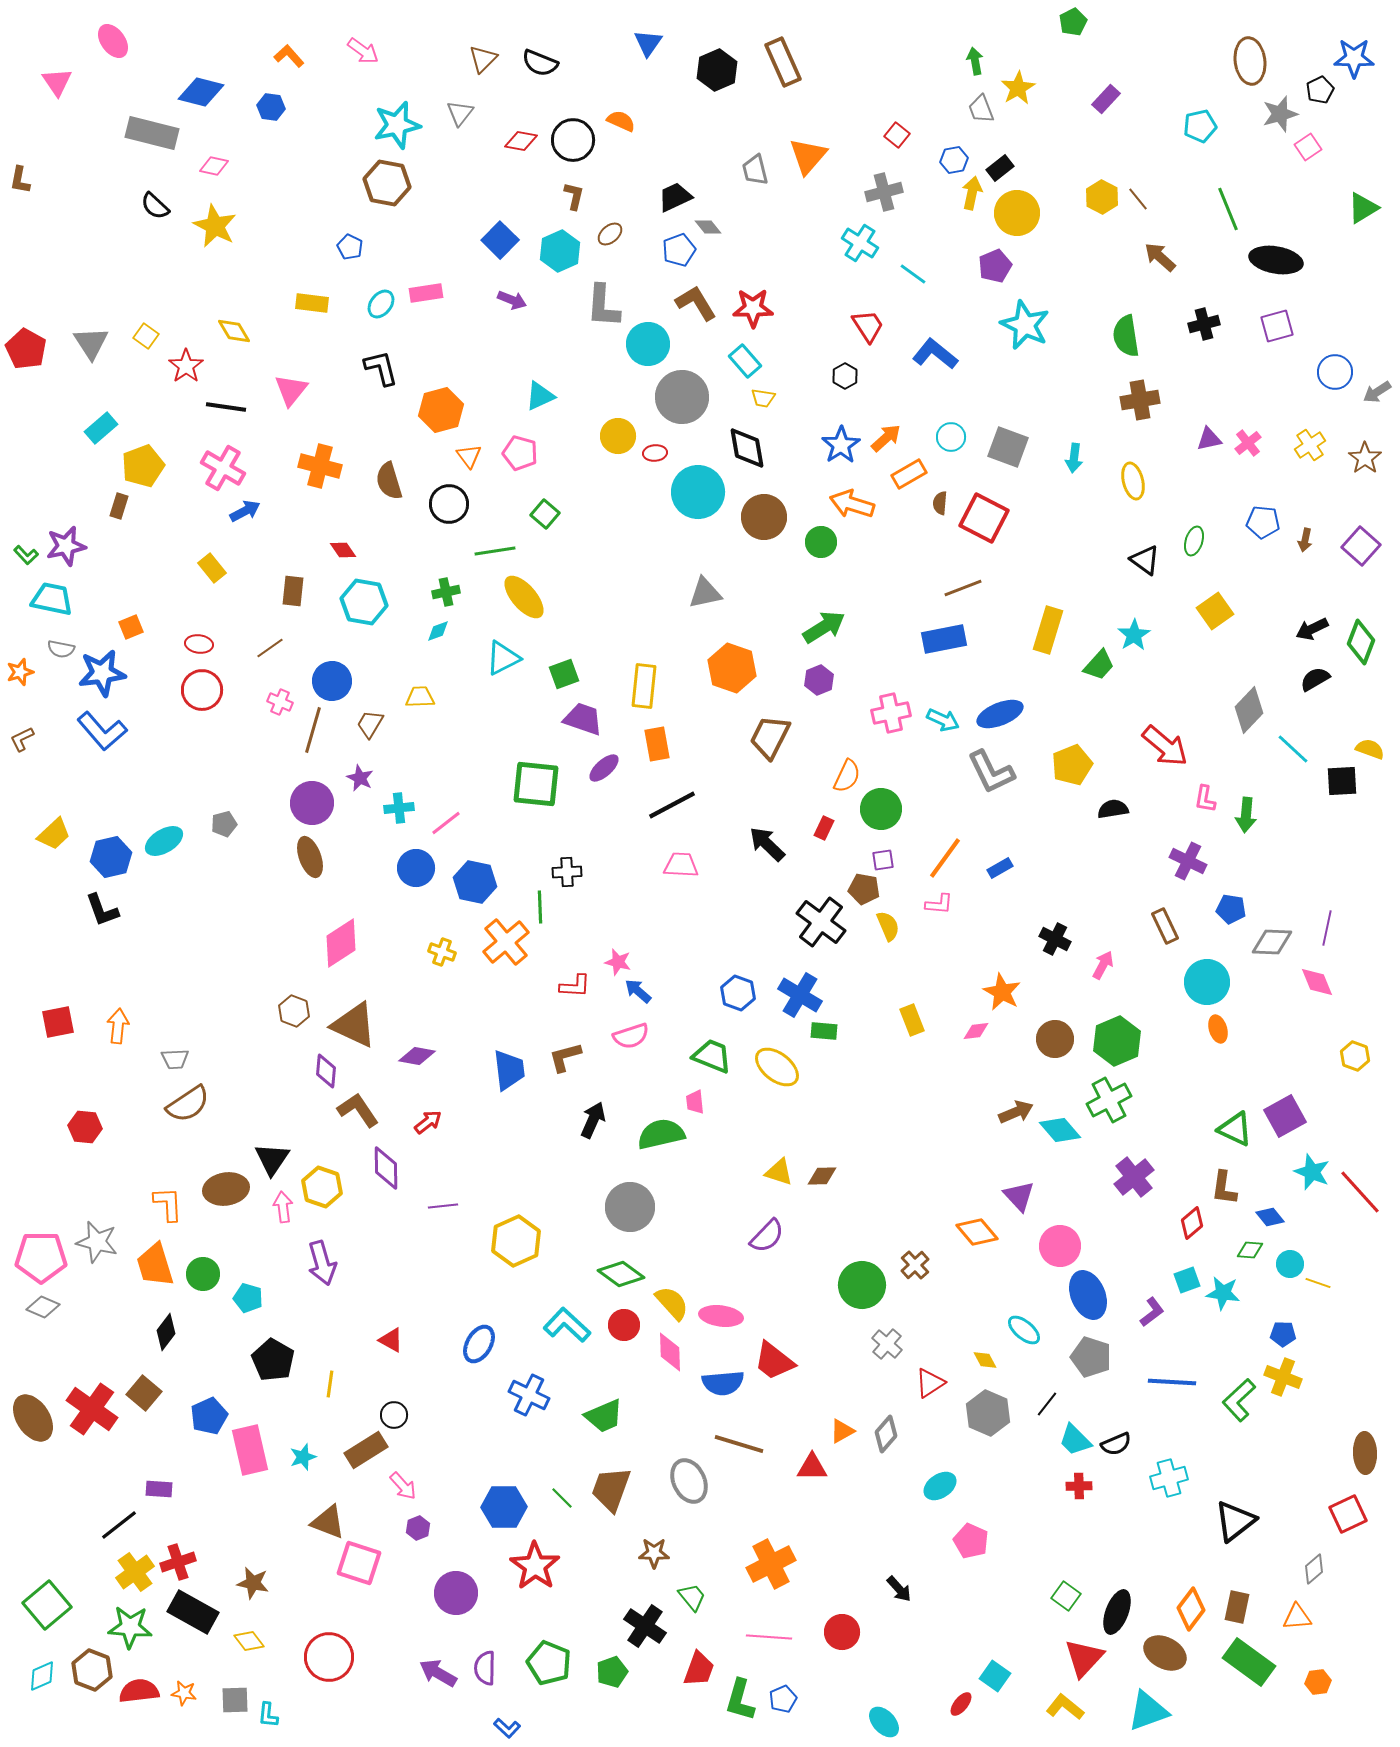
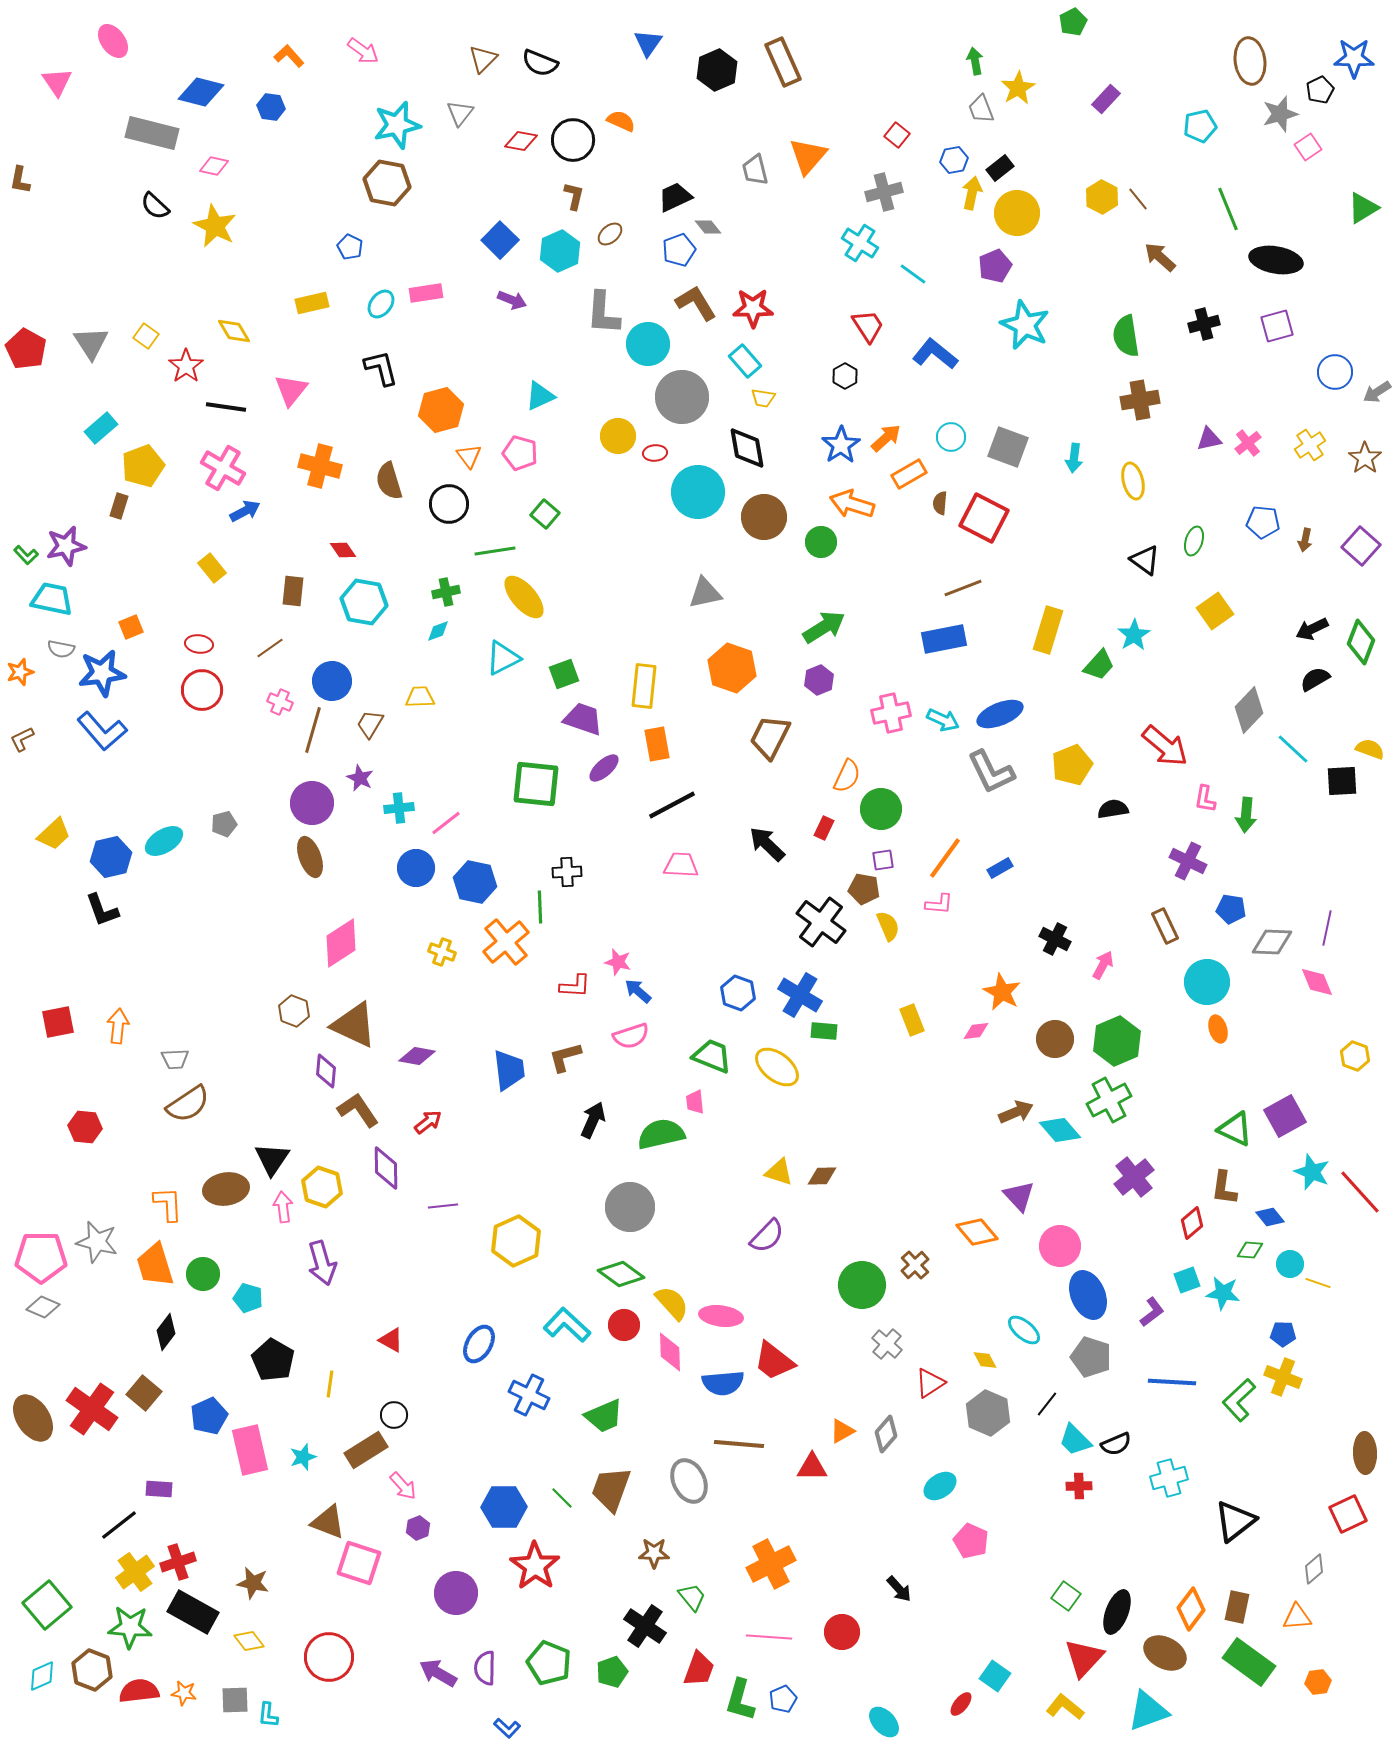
yellow rectangle at (312, 303): rotated 20 degrees counterclockwise
gray L-shape at (603, 306): moved 7 px down
brown line at (739, 1444): rotated 12 degrees counterclockwise
